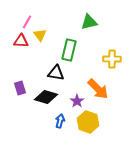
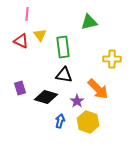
pink line: moved 8 px up; rotated 24 degrees counterclockwise
red triangle: rotated 21 degrees clockwise
green rectangle: moved 6 px left, 3 px up; rotated 20 degrees counterclockwise
black triangle: moved 8 px right, 2 px down
